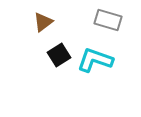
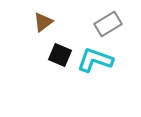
gray rectangle: moved 4 px down; rotated 48 degrees counterclockwise
black square: moved 1 px right; rotated 35 degrees counterclockwise
